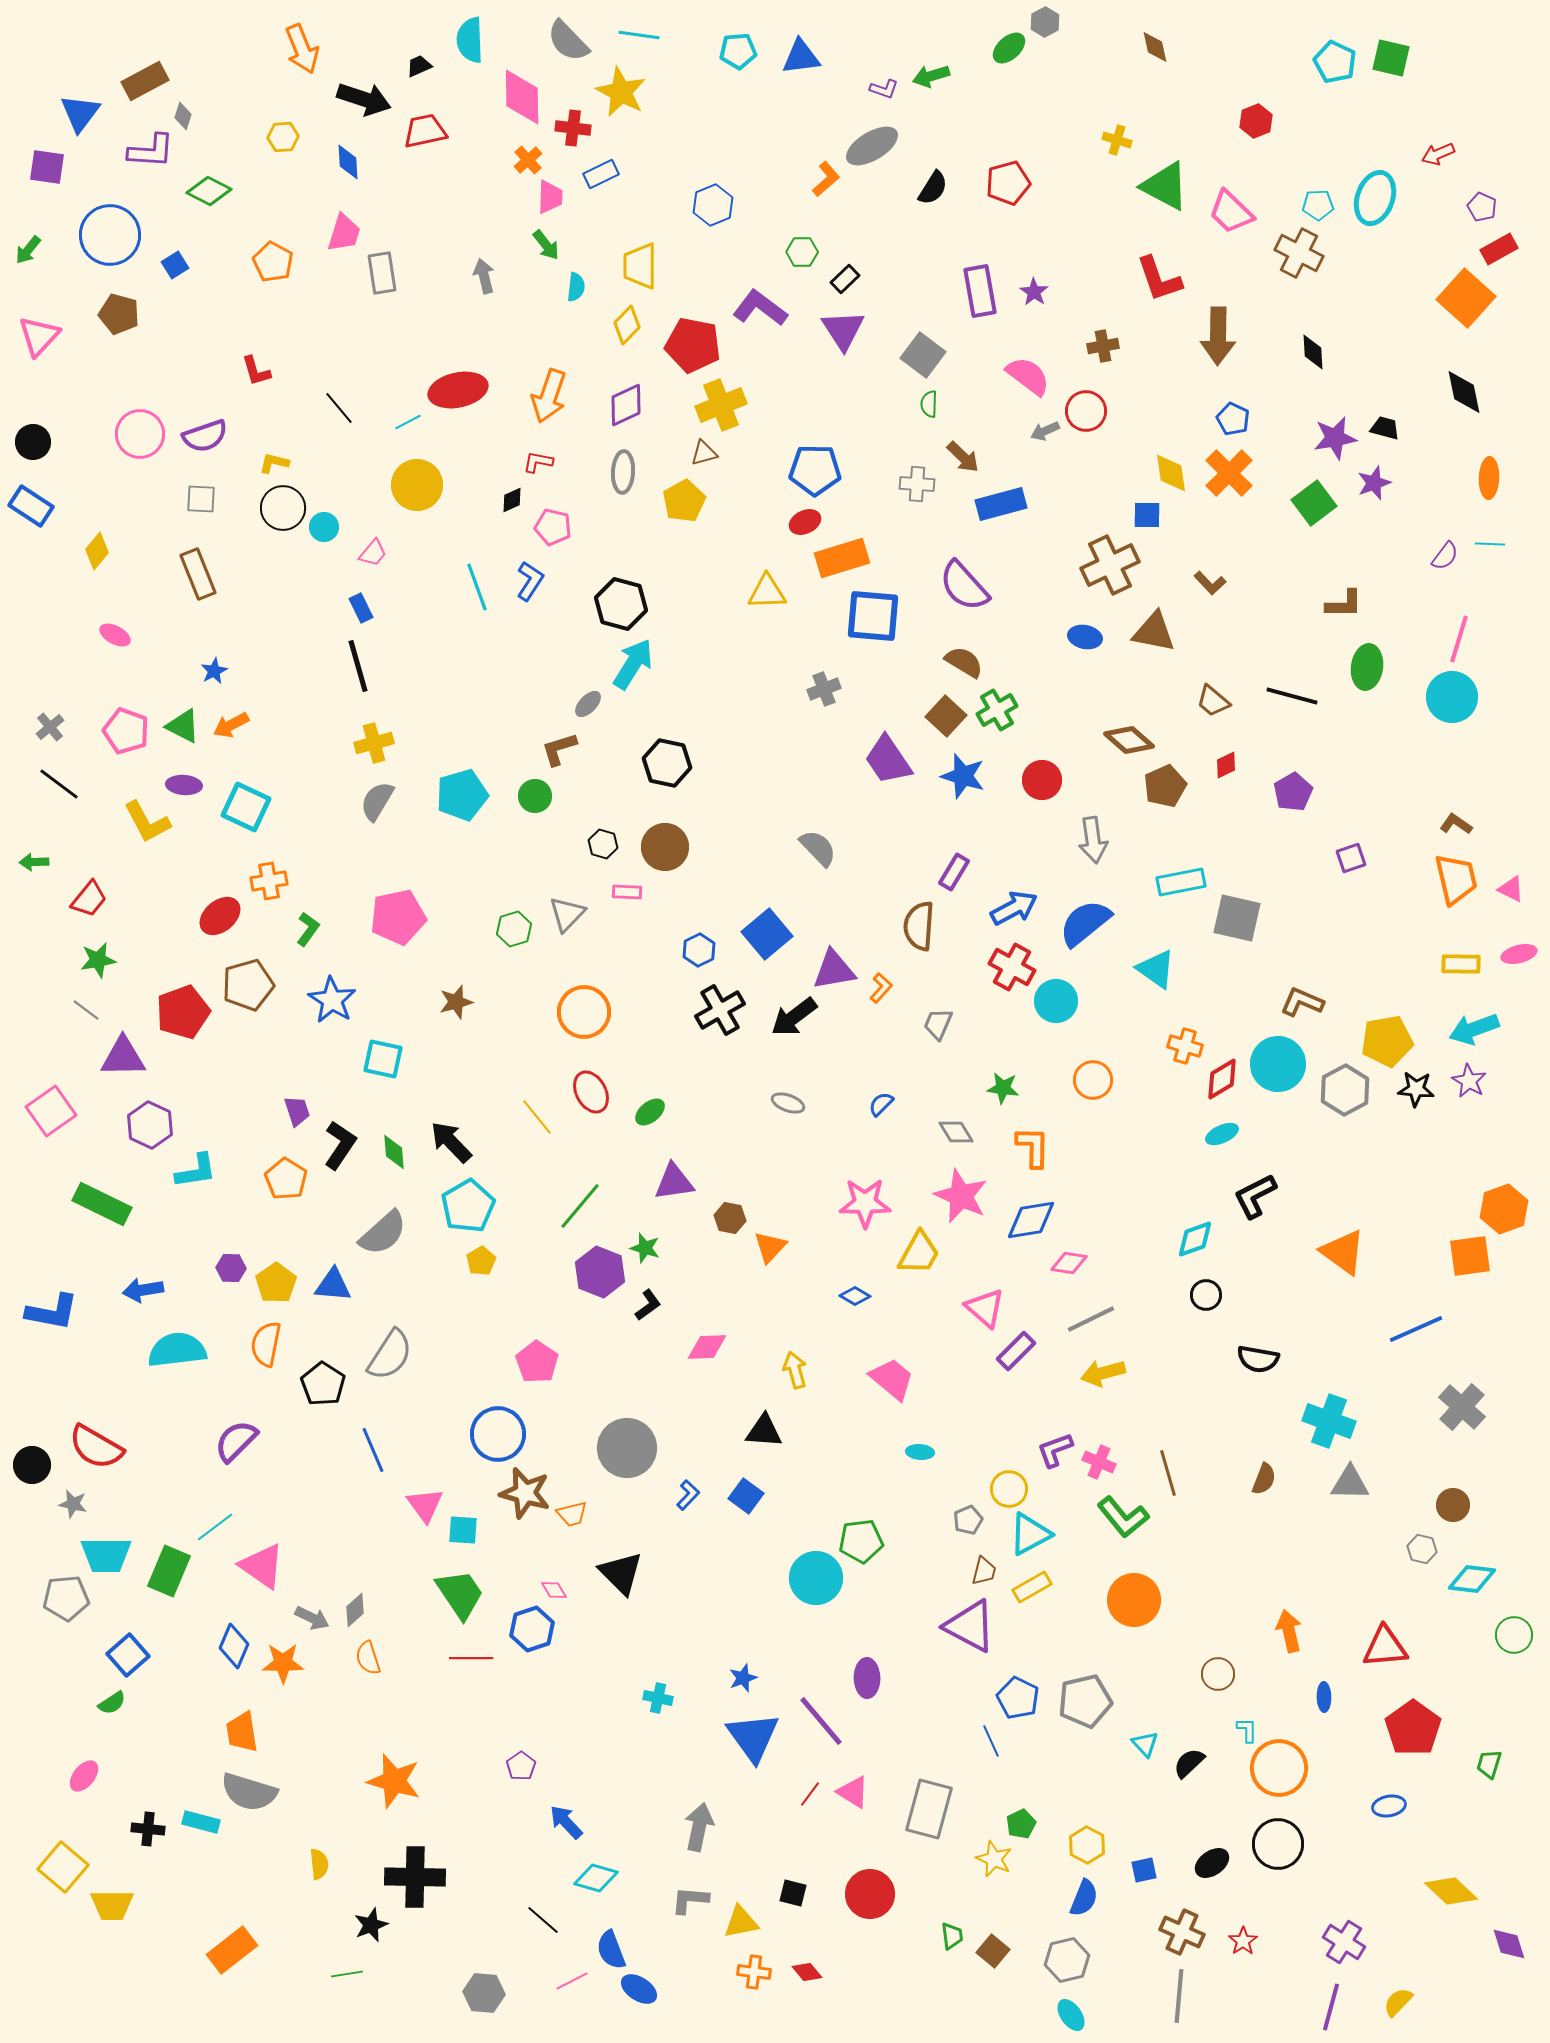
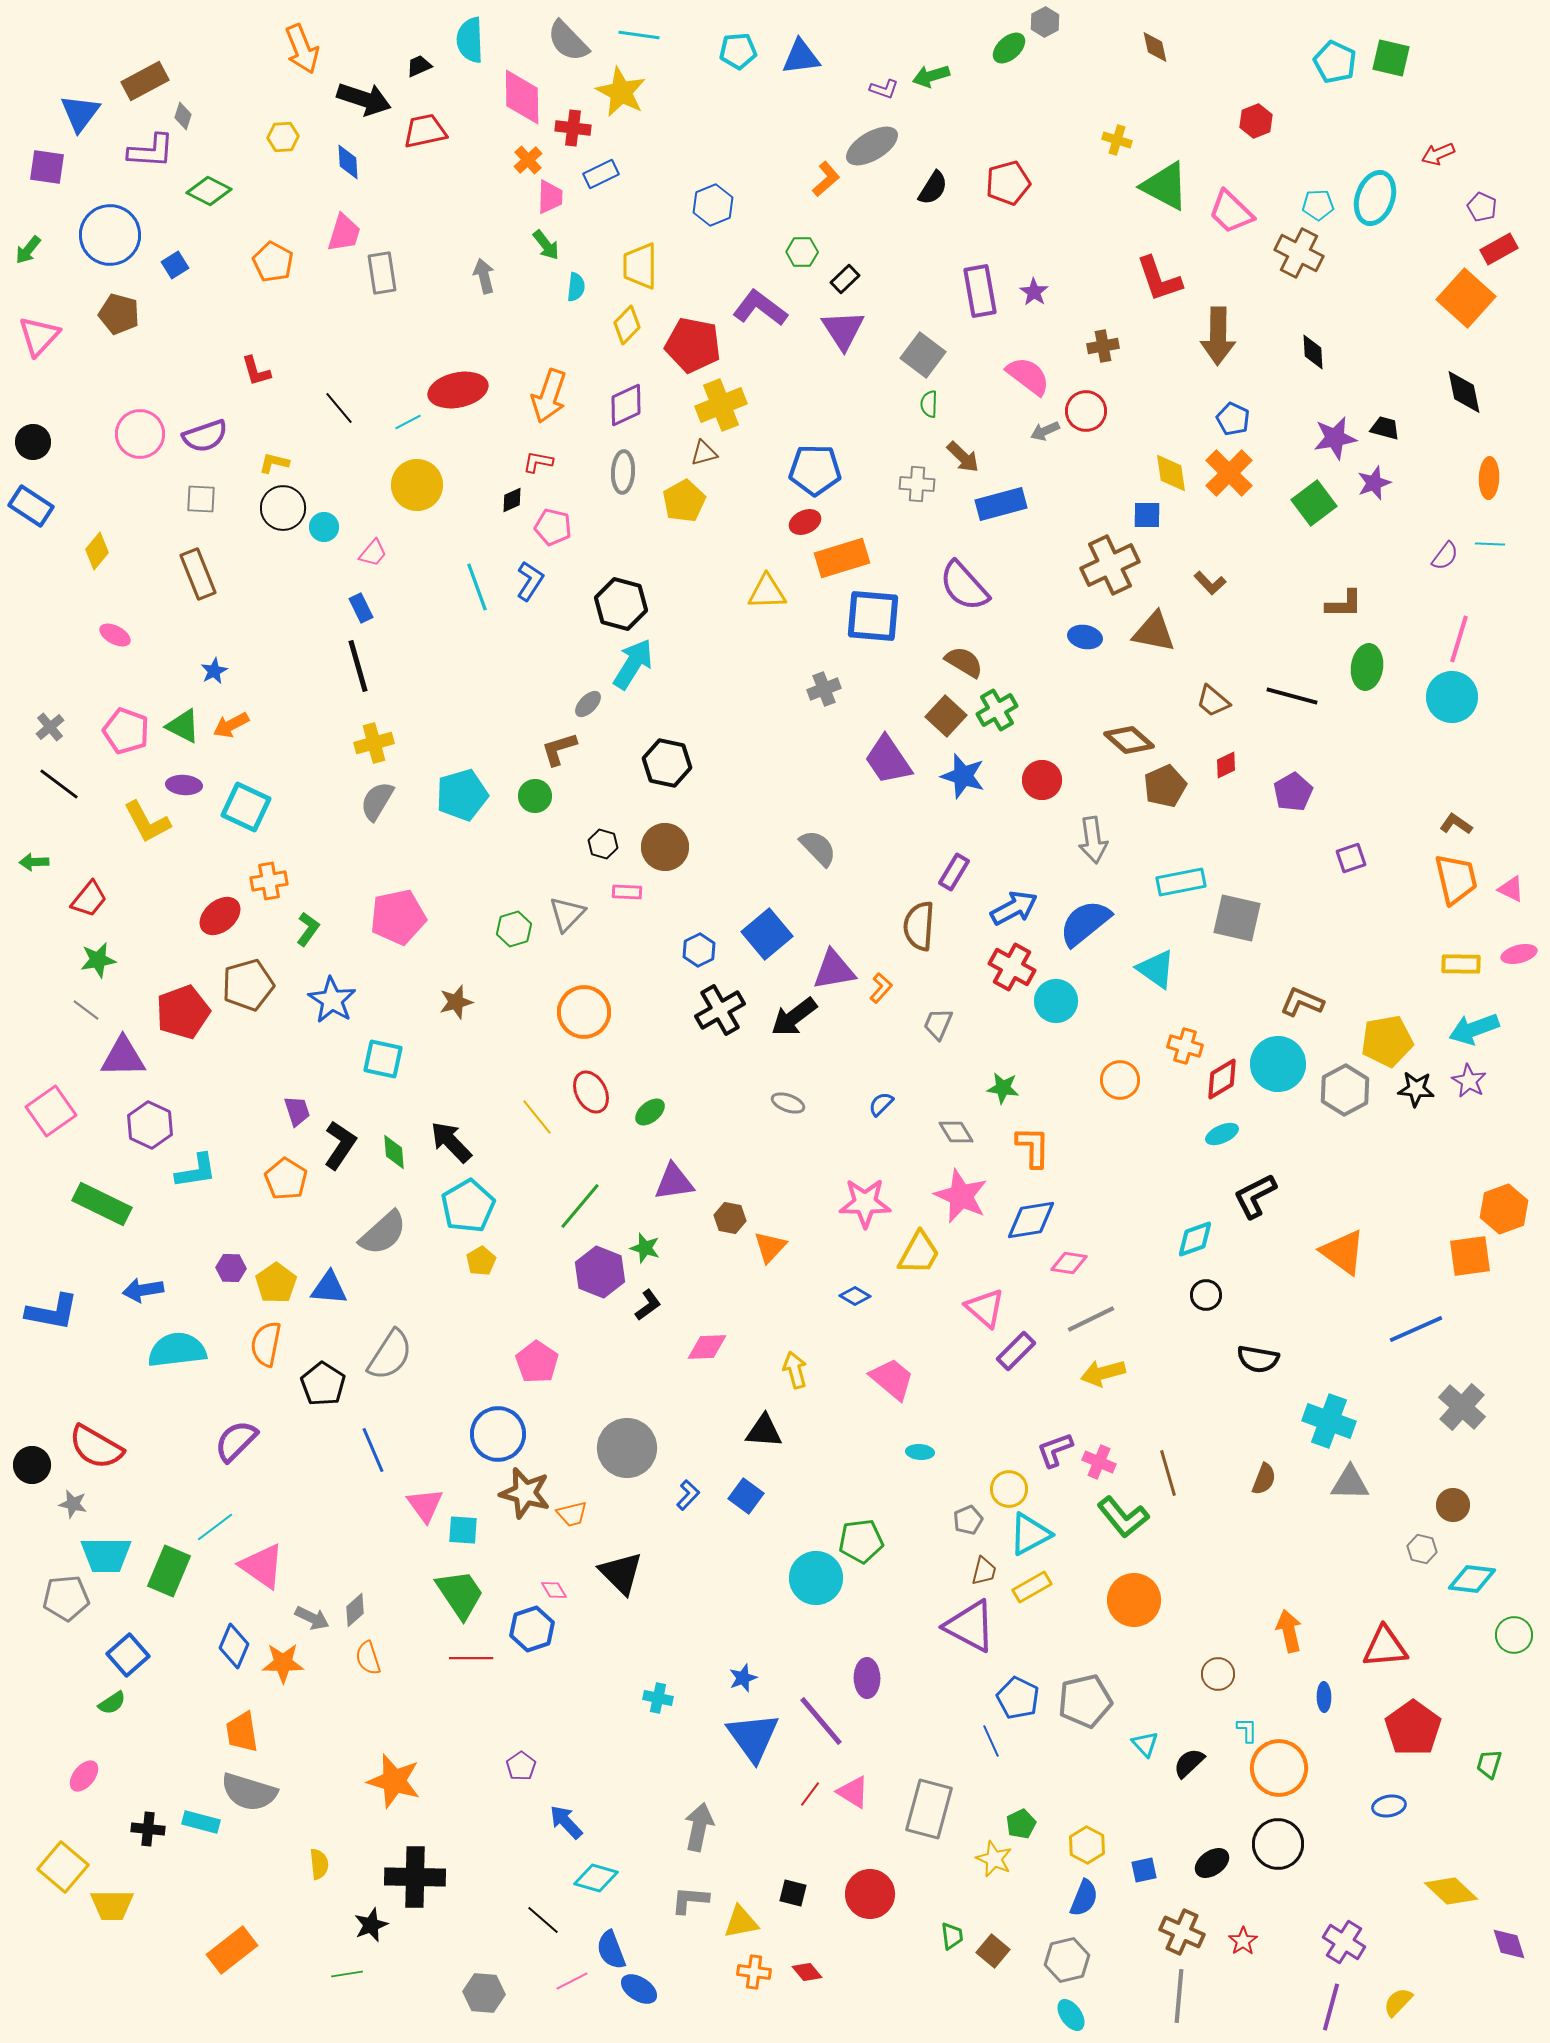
orange circle at (1093, 1080): moved 27 px right
blue triangle at (333, 1285): moved 4 px left, 3 px down
